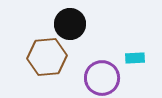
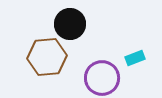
cyan rectangle: rotated 18 degrees counterclockwise
